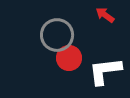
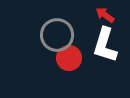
white L-shape: moved 26 px up; rotated 66 degrees counterclockwise
